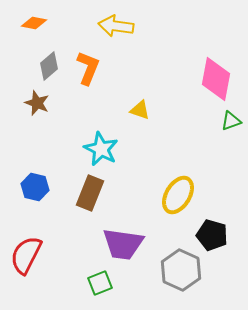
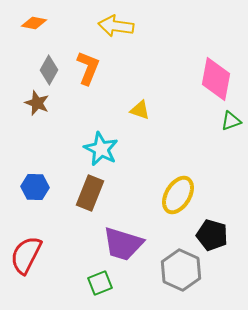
gray diamond: moved 4 px down; rotated 20 degrees counterclockwise
blue hexagon: rotated 12 degrees counterclockwise
purple trapezoid: rotated 9 degrees clockwise
